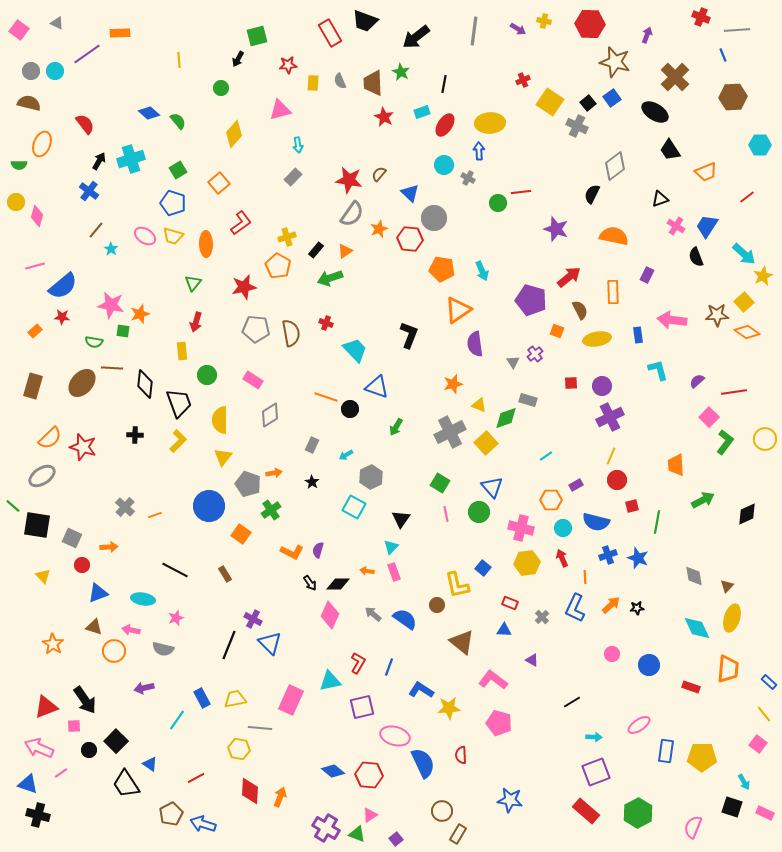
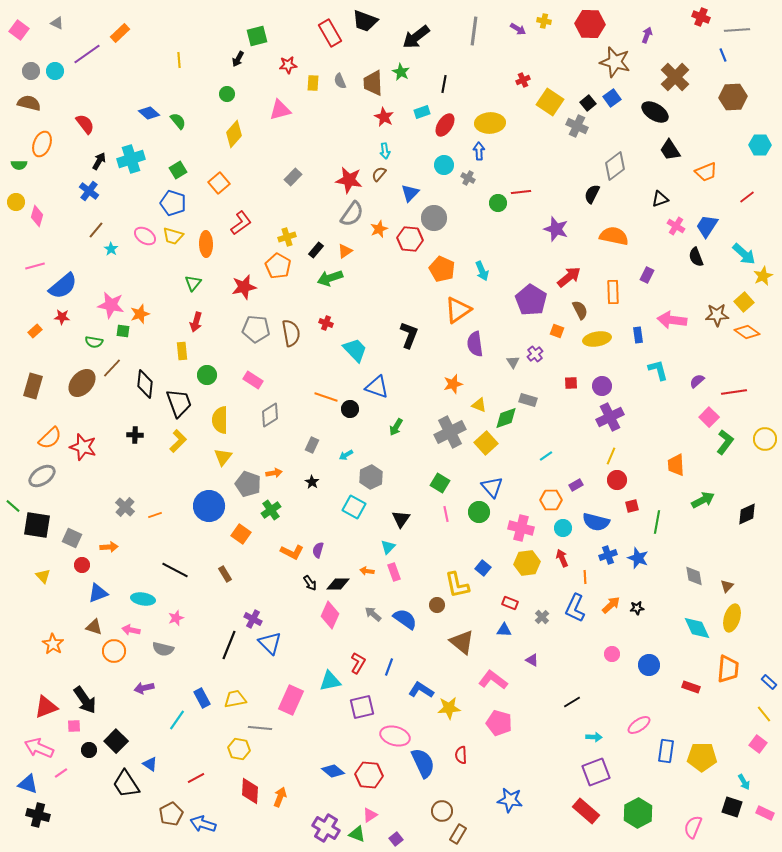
orange rectangle at (120, 33): rotated 42 degrees counterclockwise
green circle at (221, 88): moved 6 px right, 6 px down
cyan arrow at (298, 145): moved 87 px right, 6 px down
blue triangle at (410, 193): rotated 30 degrees clockwise
orange pentagon at (442, 269): rotated 15 degrees clockwise
purple pentagon at (531, 300): rotated 16 degrees clockwise
brown line at (112, 368): rotated 50 degrees counterclockwise
cyan triangle at (391, 547): moved 3 px left
